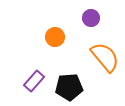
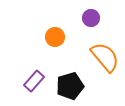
black pentagon: moved 1 px right, 1 px up; rotated 12 degrees counterclockwise
